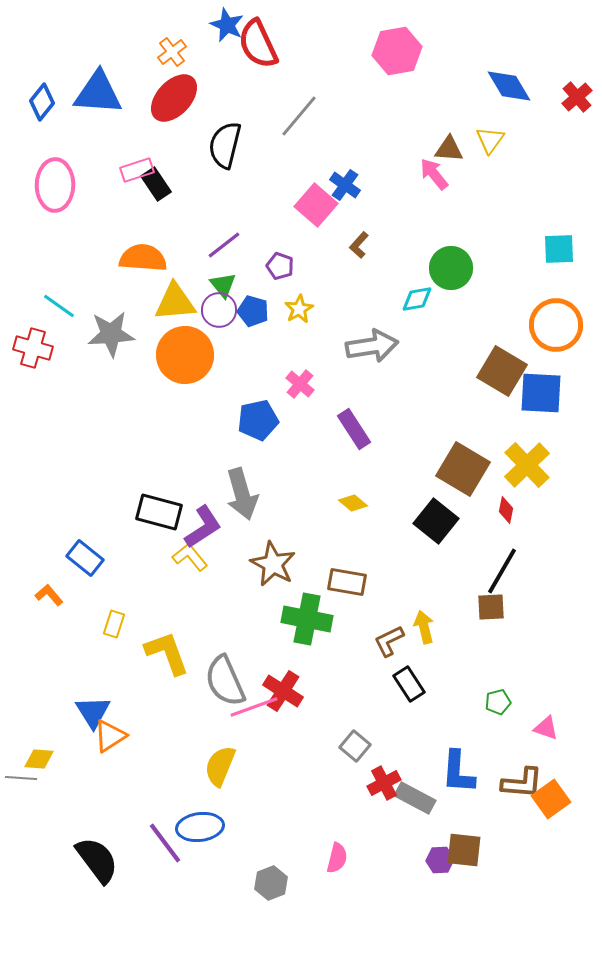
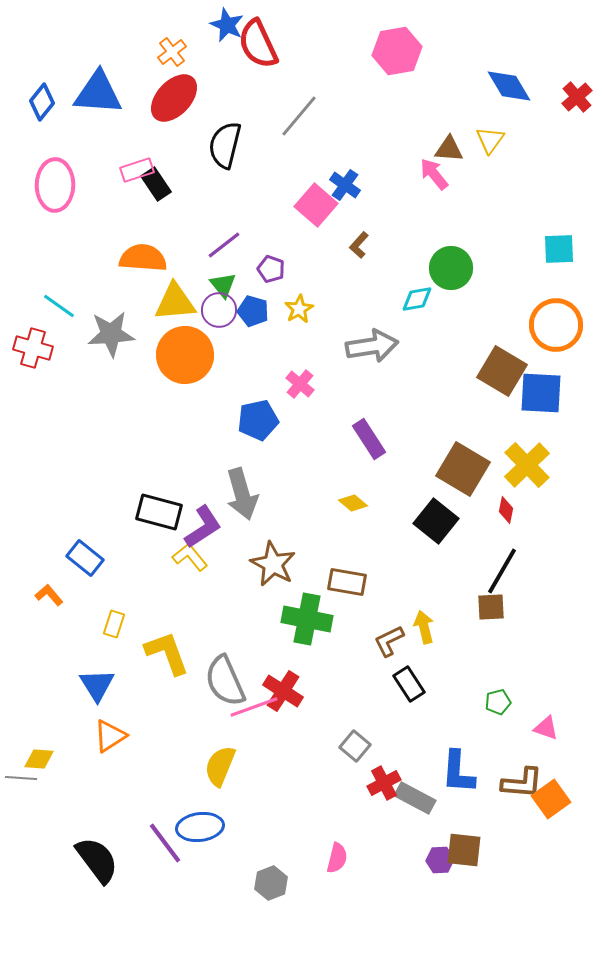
purple pentagon at (280, 266): moved 9 px left, 3 px down
purple rectangle at (354, 429): moved 15 px right, 10 px down
blue triangle at (93, 712): moved 4 px right, 27 px up
